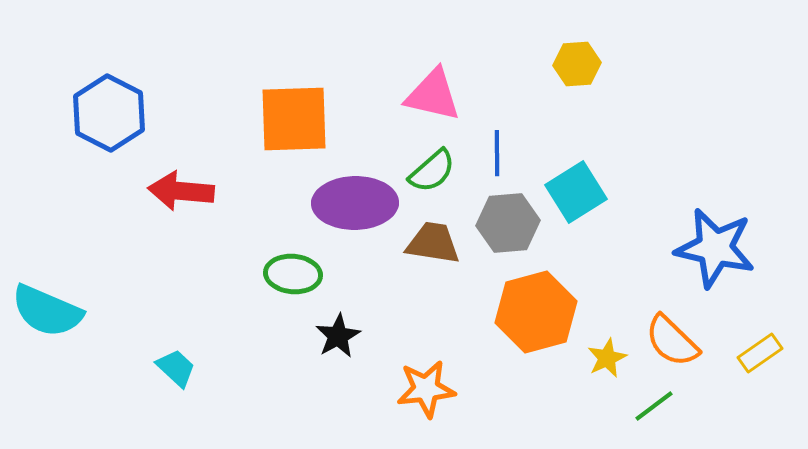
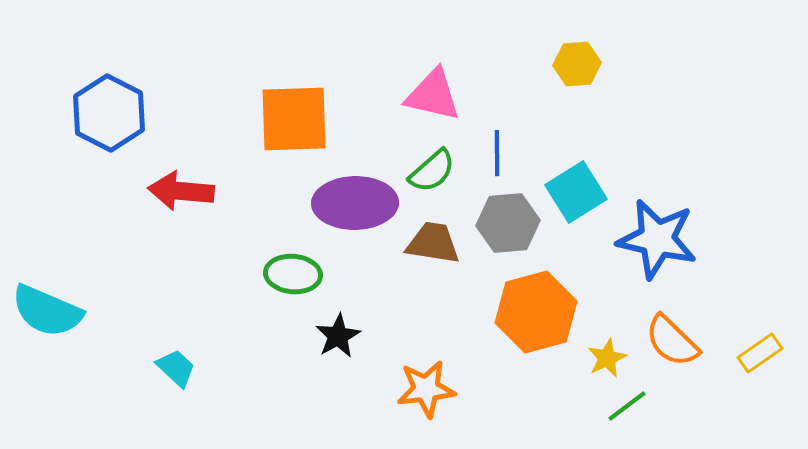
blue star: moved 58 px left, 9 px up
green line: moved 27 px left
